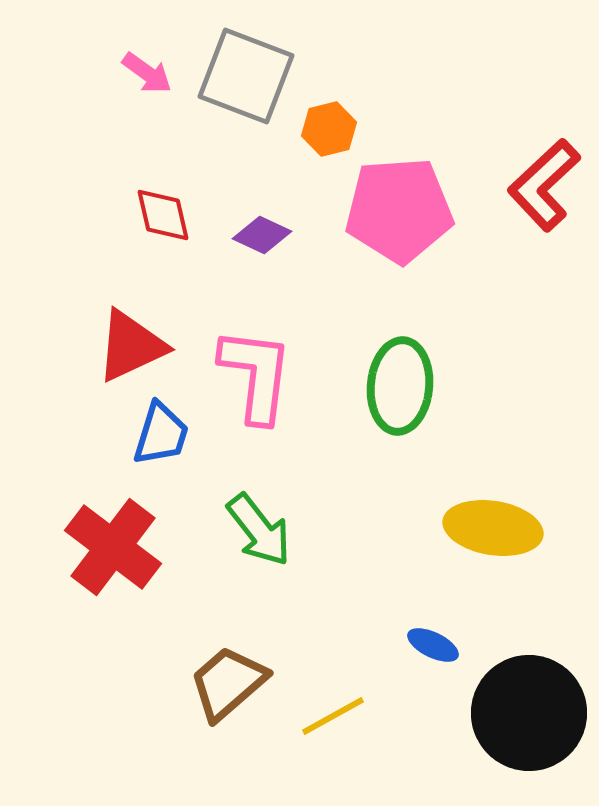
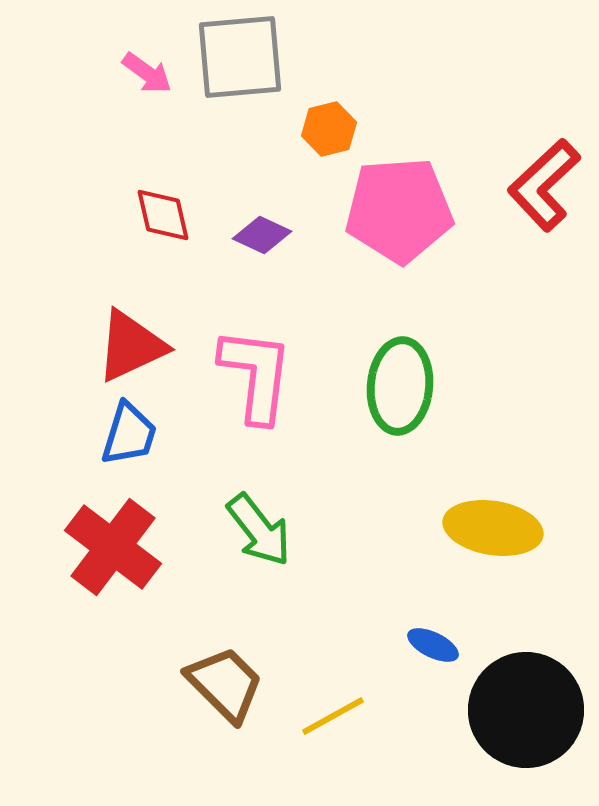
gray square: moved 6 px left, 19 px up; rotated 26 degrees counterclockwise
blue trapezoid: moved 32 px left
brown trapezoid: moved 3 px left, 1 px down; rotated 86 degrees clockwise
black circle: moved 3 px left, 3 px up
